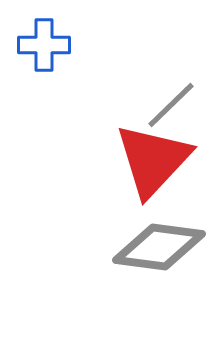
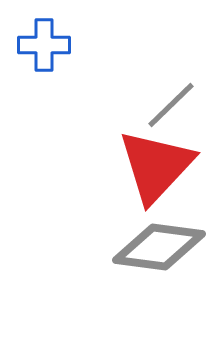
red triangle: moved 3 px right, 6 px down
